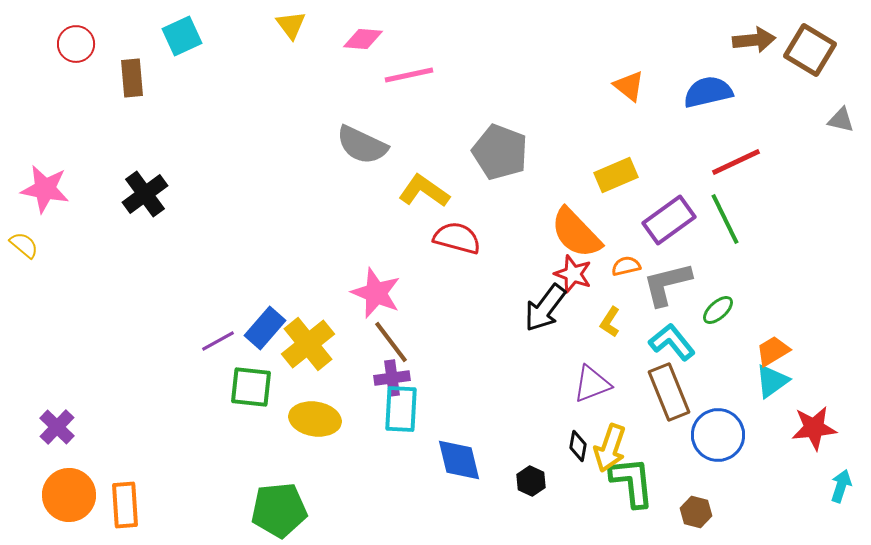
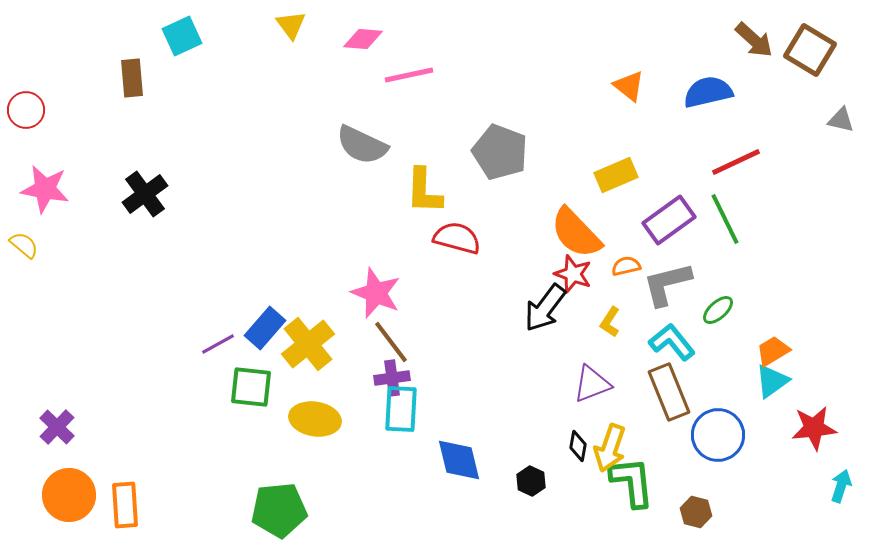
brown arrow at (754, 40): rotated 48 degrees clockwise
red circle at (76, 44): moved 50 px left, 66 px down
yellow L-shape at (424, 191): rotated 123 degrees counterclockwise
purple line at (218, 341): moved 3 px down
